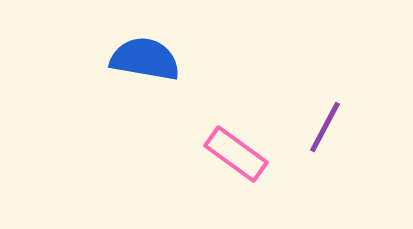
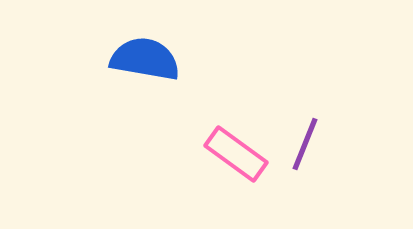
purple line: moved 20 px left, 17 px down; rotated 6 degrees counterclockwise
